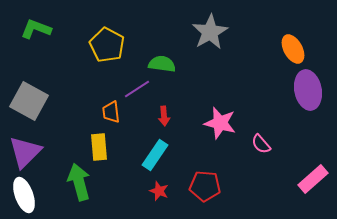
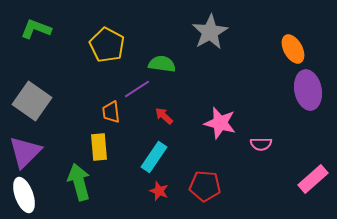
gray square: moved 3 px right; rotated 6 degrees clockwise
red arrow: rotated 138 degrees clockwise
pink semicircle: rotated 50 degrees counterclockwise
cyan rectangle: moved 1 px left, 2 px down
